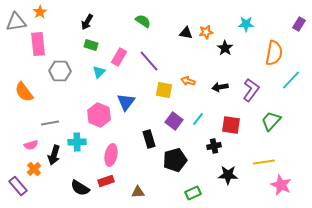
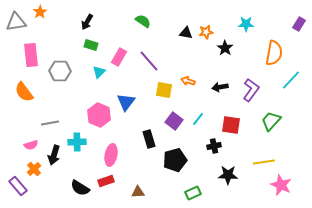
pink rectangle at (38, 44): moved 7 px left, 11 px down
